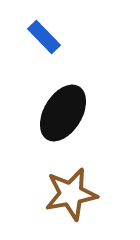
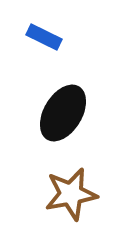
blue rectangle: rotated 20 degrees counterclockwise
